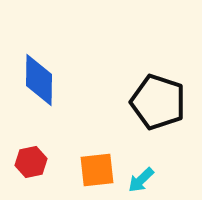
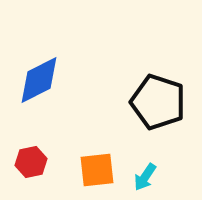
blue diamond: rotated 62 degrees clockwise
cyan arrow: moved 4 px right, 3 px up; rotated 12 degrees counterclockwise
